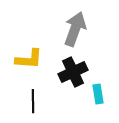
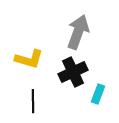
gray arrow: moved 3 px right, 3 px down
yellow L-shape: rotated 12 degrees clockwise
cyan rectangle: rotated 30 degrees clockwise
